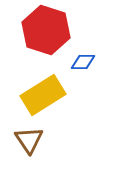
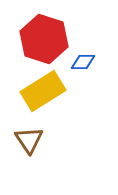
red hexagon: moved 2 px left, 9 px down
yellow rectangle: moved 4 px up
